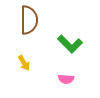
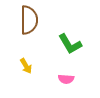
green L-shape: rotated 15 degrees clockwise
yellow arrow: moved 2 px right, 3 px down
